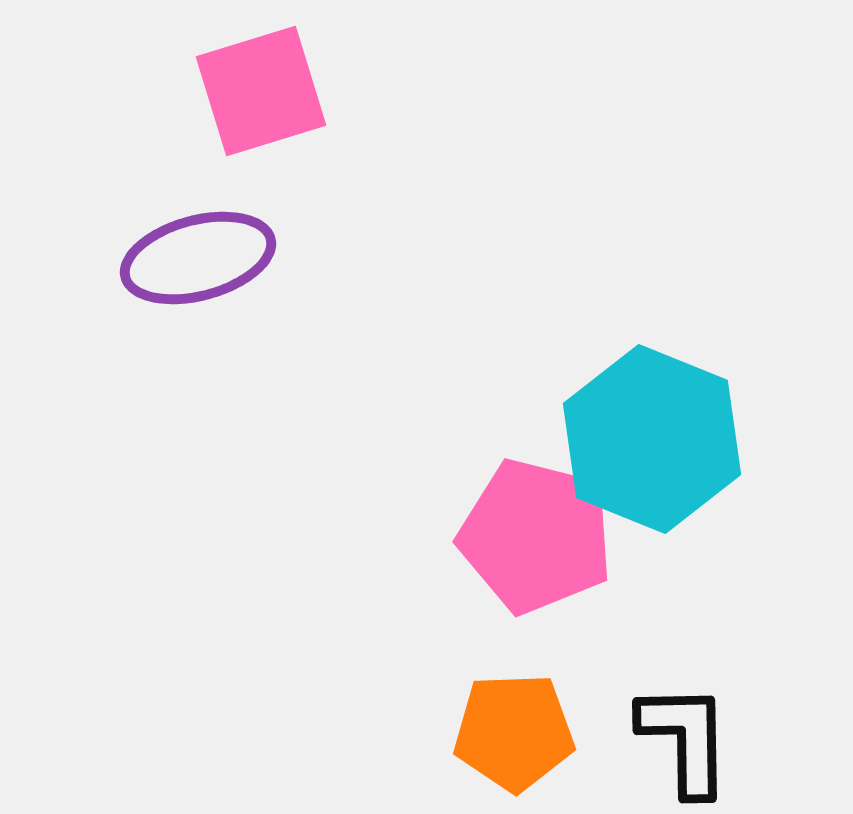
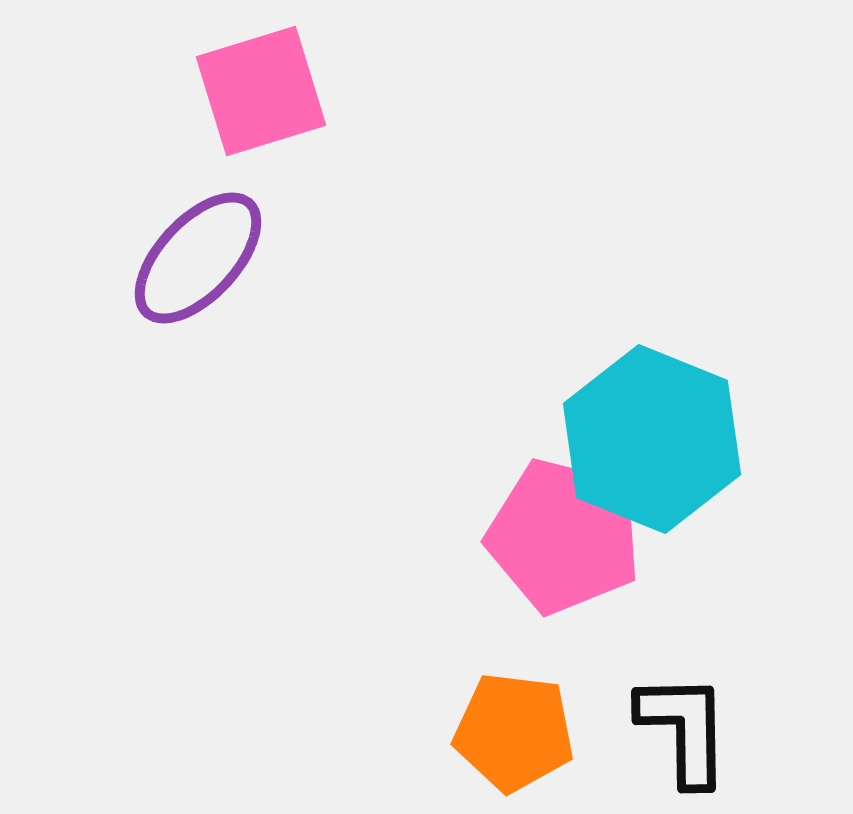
purple ellipse: rotated 32 degrees counterclockwise
pink pentagon: moved 28 px right
orange pentagon: rotated 9 degrees clockwise
black L-shape: moved 1 px left, 10 px up
